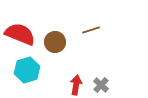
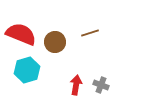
brown line: moved 1 px left, 3 px down
red semicircle: moved 1 px right
gray cross: rotated 21 degrees counterclockwise
